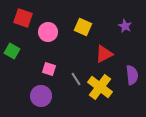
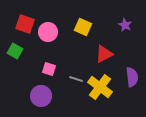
red square: moved 2 px right, 6 px down
purple star: moved 1 px up
green square: moved 3 px right
purple semicircle: moved 2 px down
gray line: rotated 40 degrees counterclockwise
